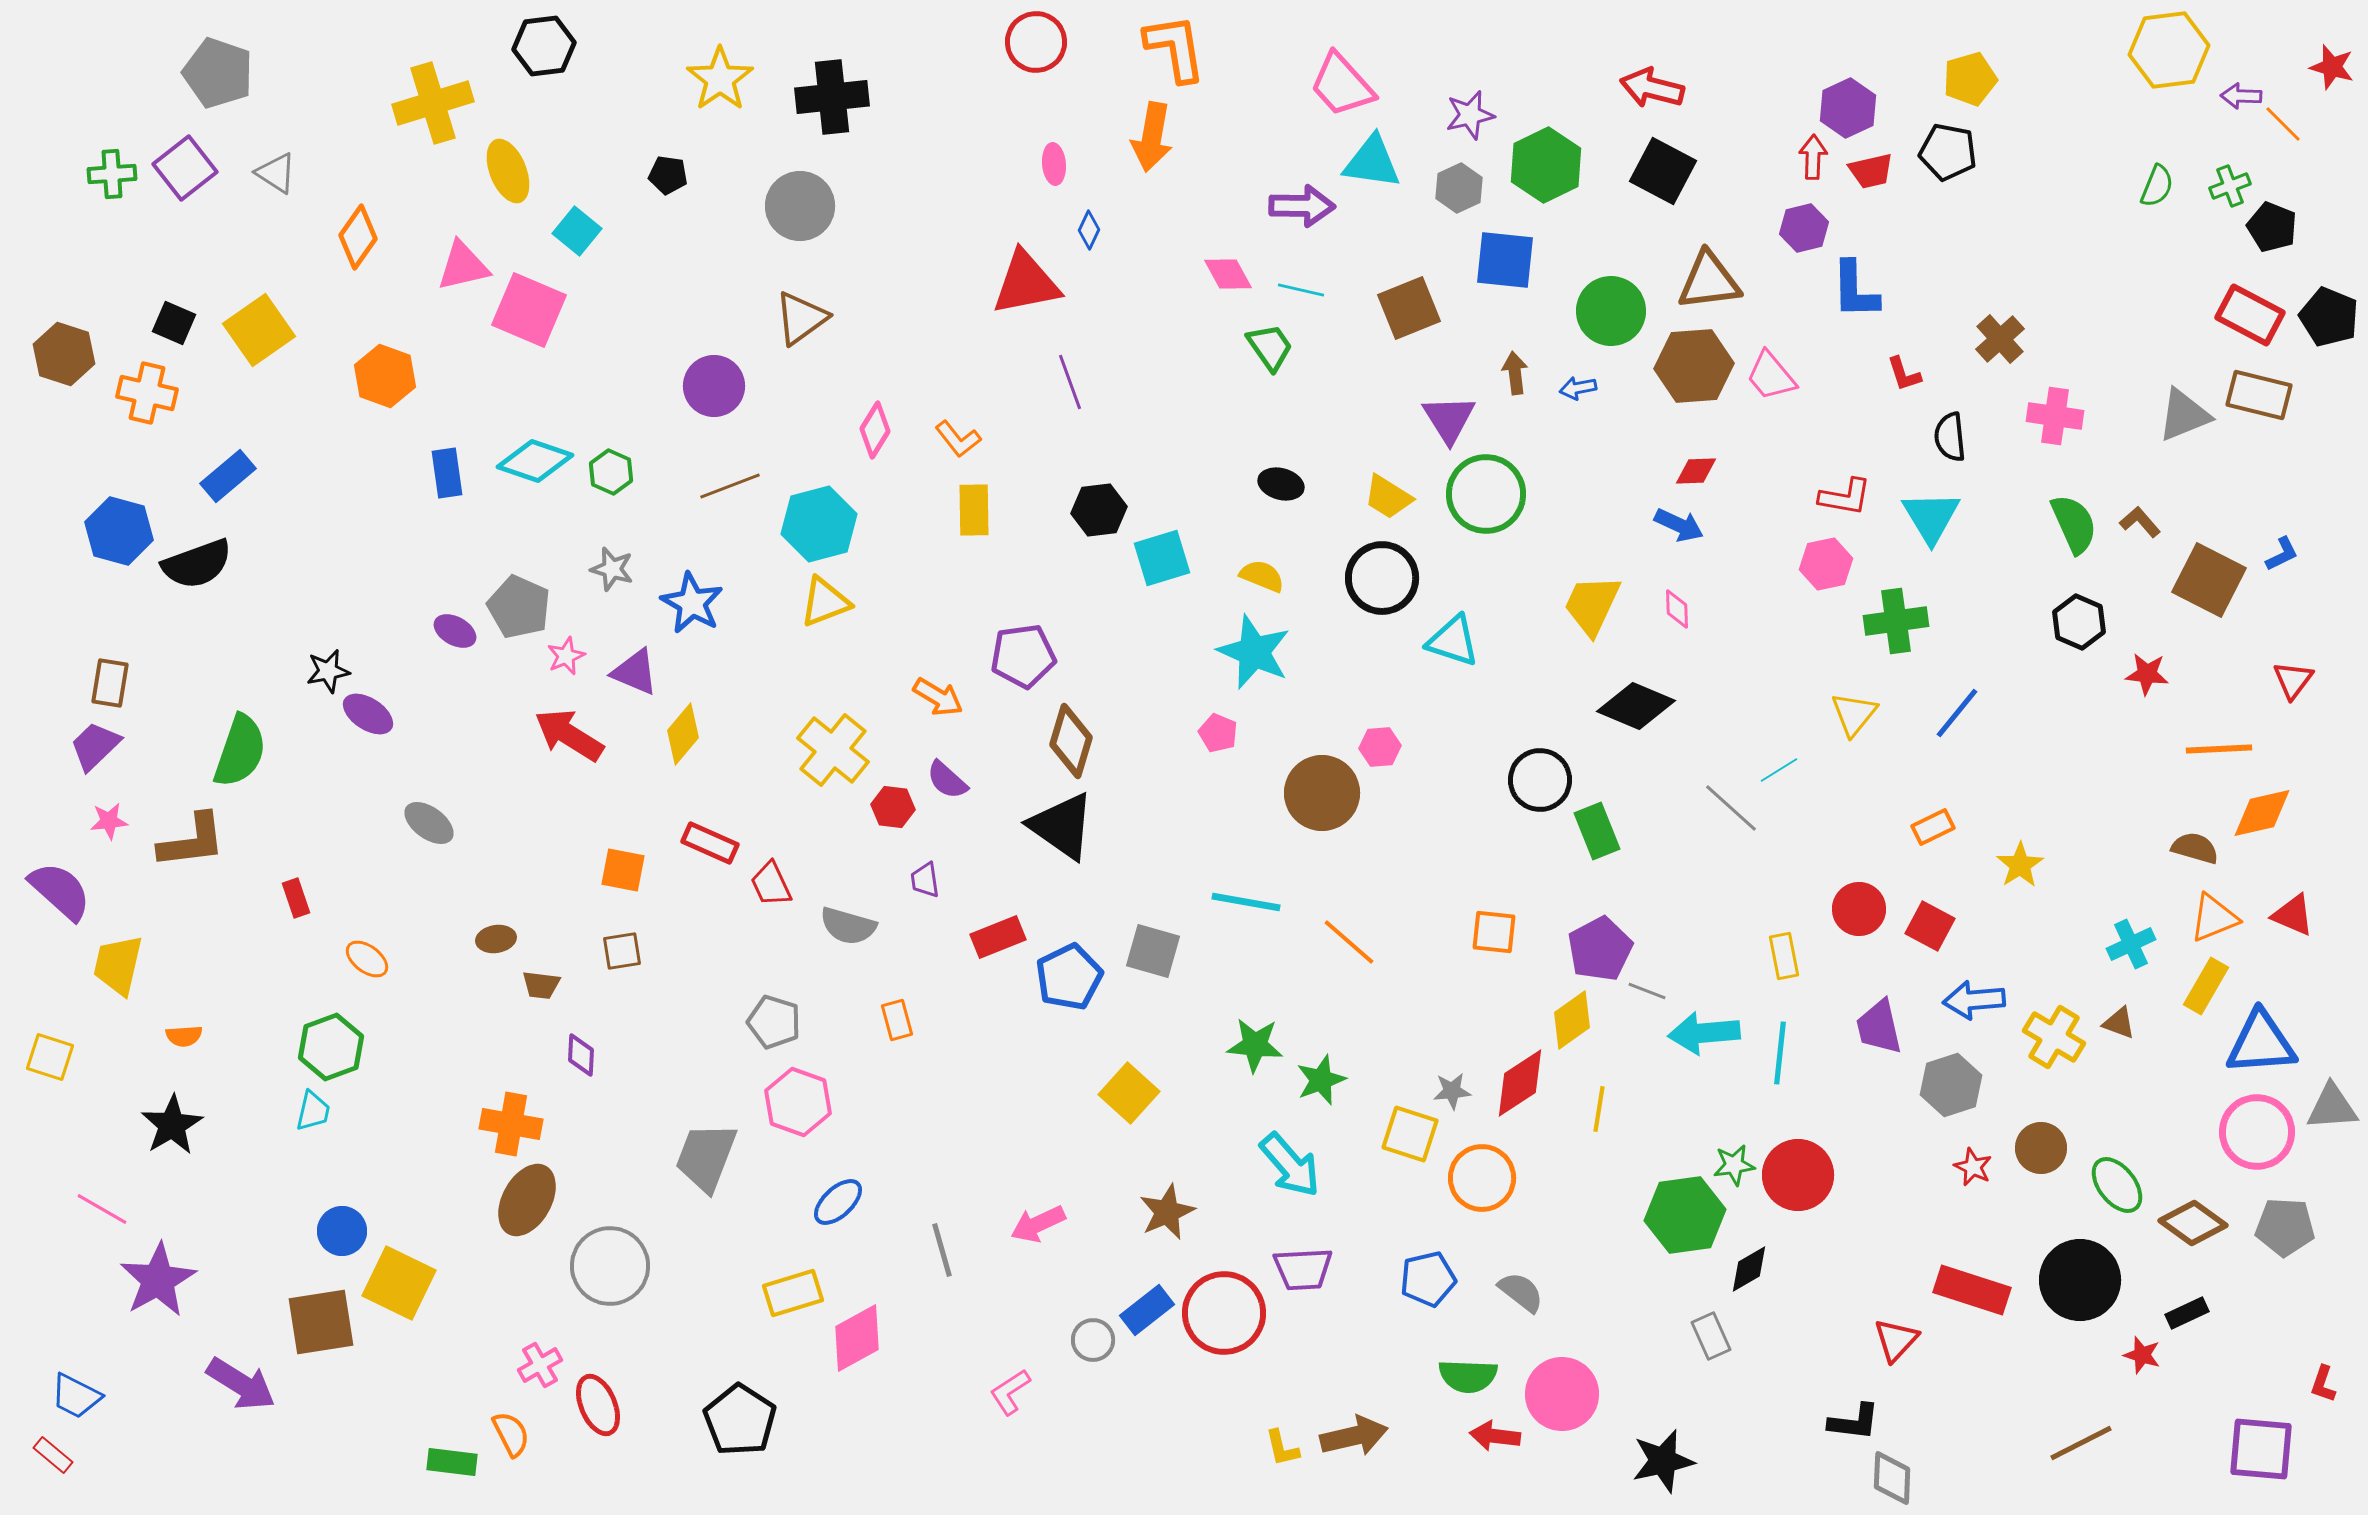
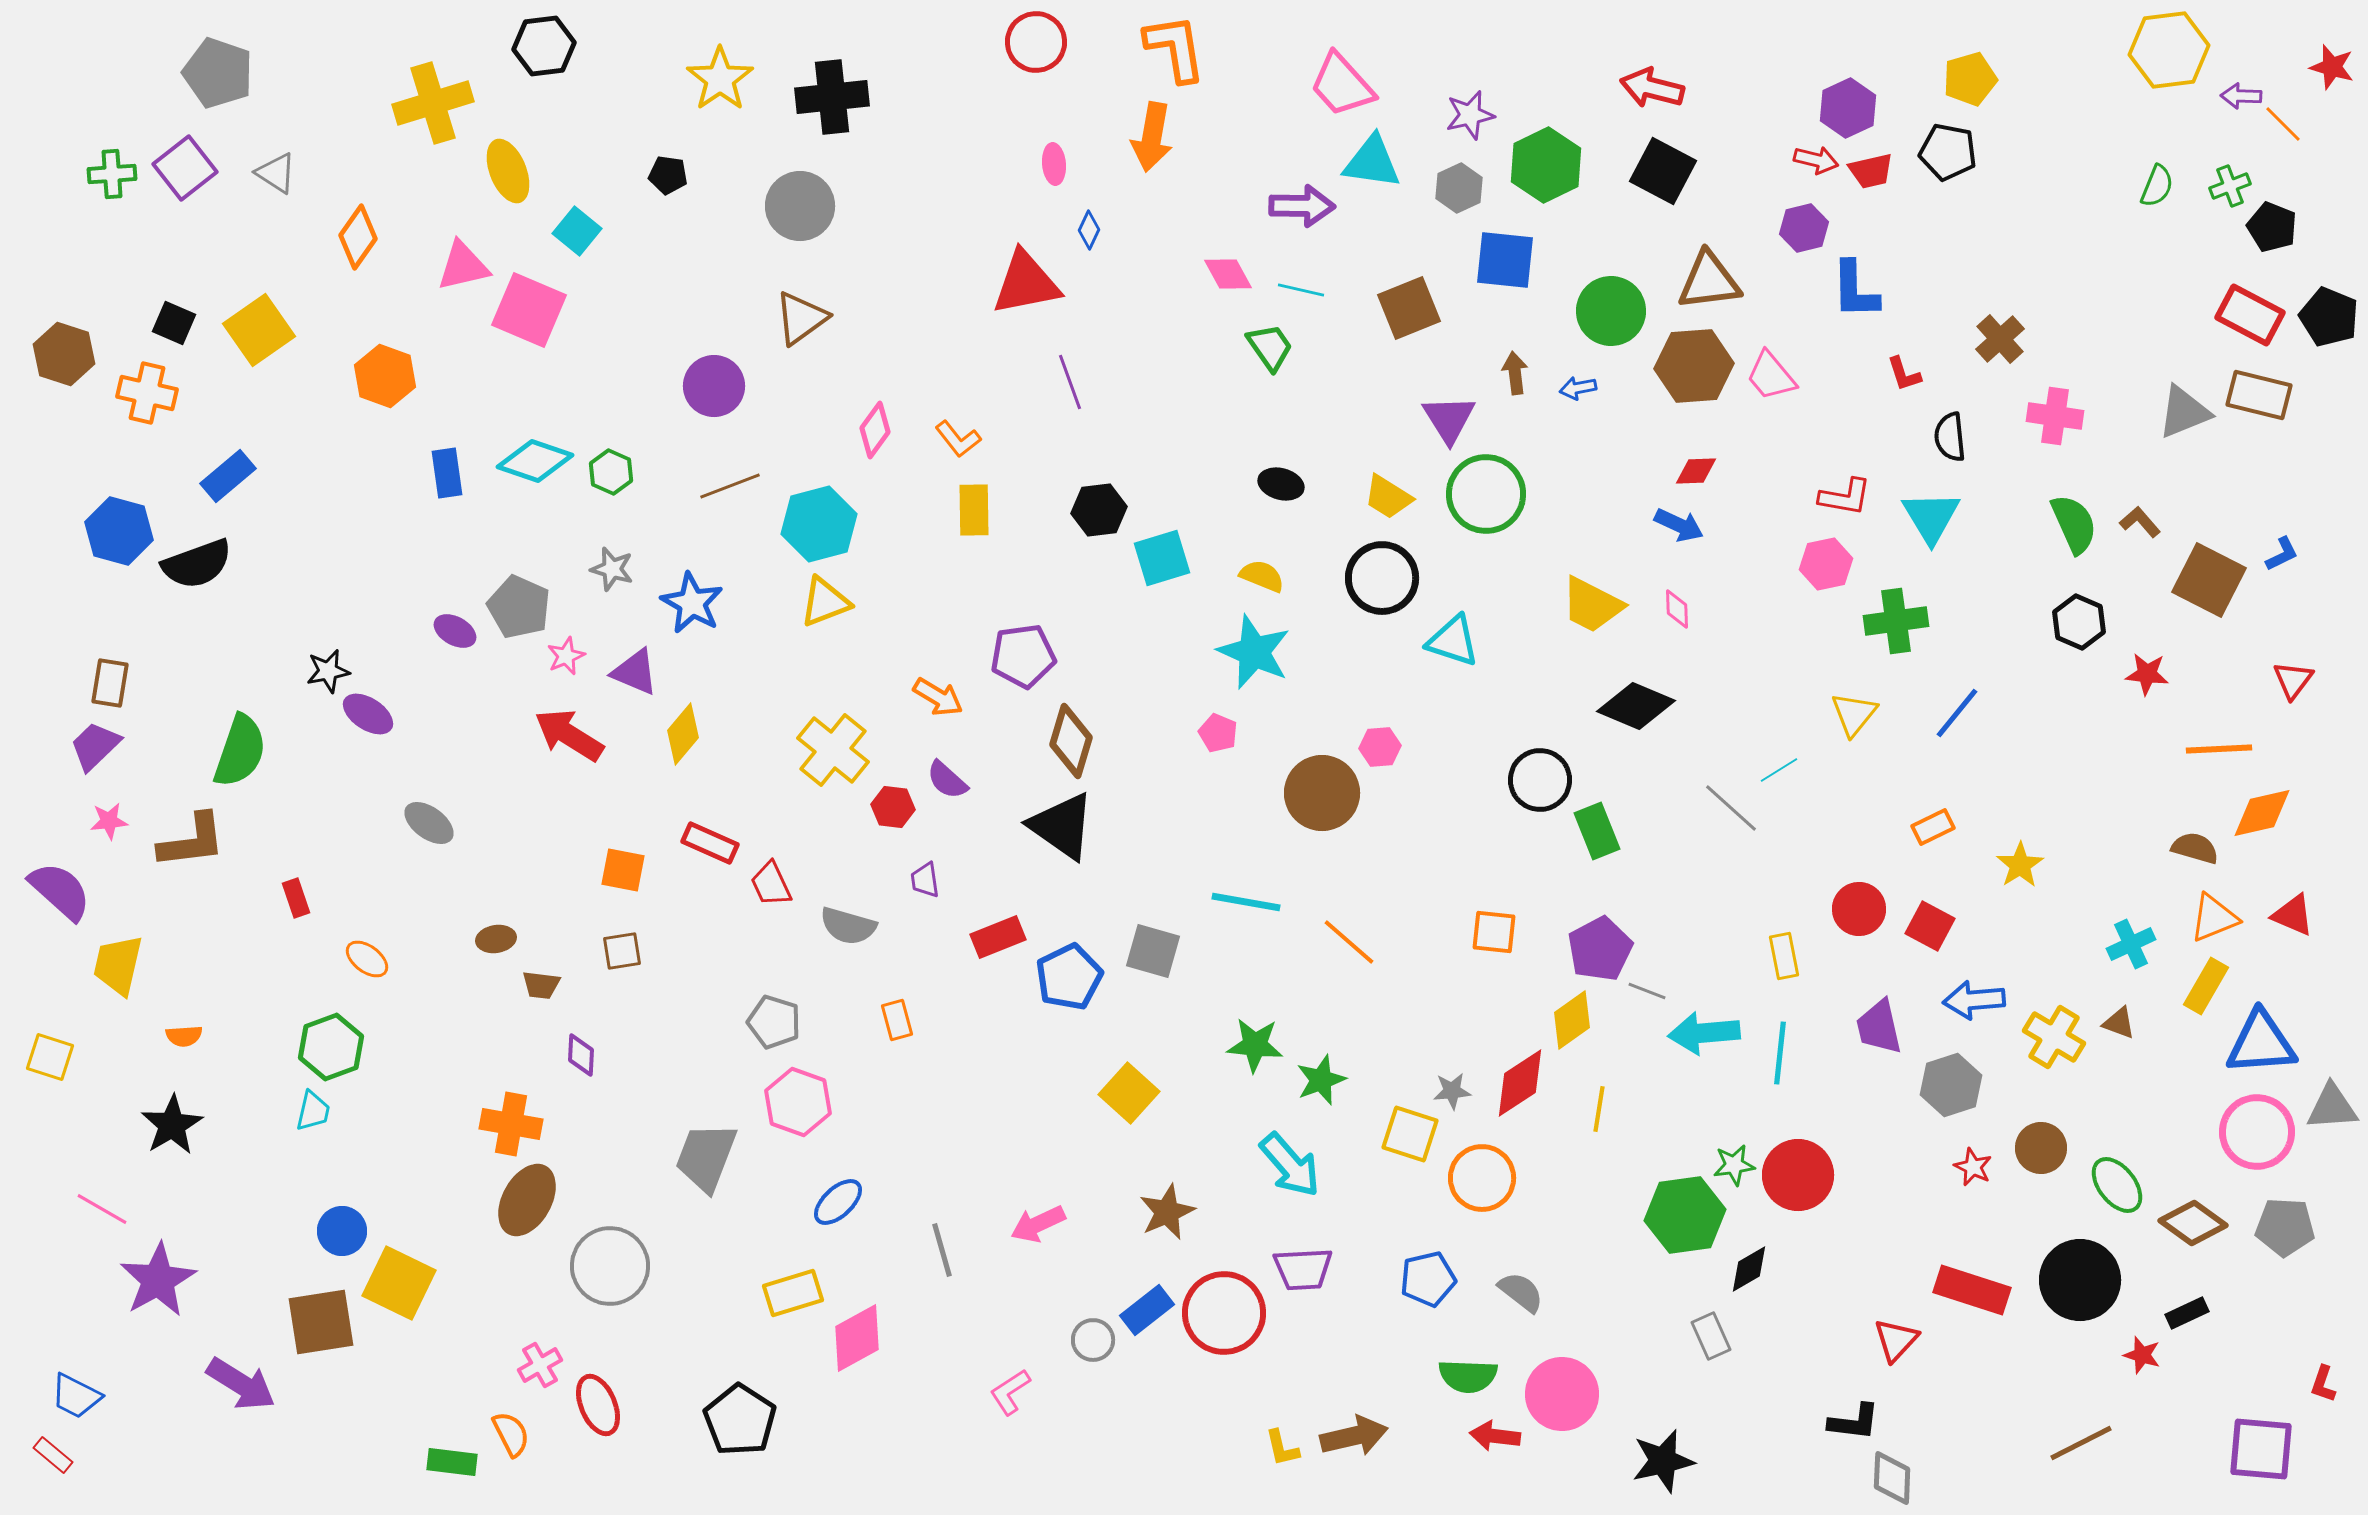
red arrow at (1813, 157): moved 3 px right, 3 px down; rotated 102 degrees clockwise
gray triangle at (2184, 415): moved 3 px up
pink diamond at (875, 430): rotated 4 degrees clockwise
yellow trapezoid at (1592, 605): rotated 88 degrees counterclockwise
